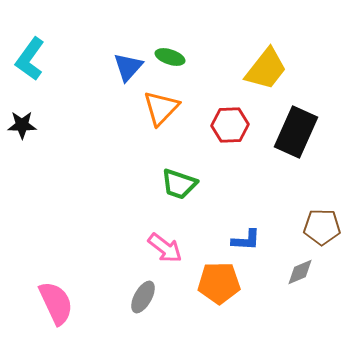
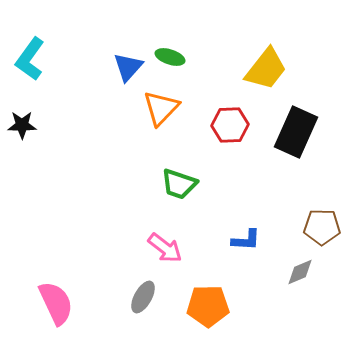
orange pentagon: moved 11 px left, 23 px down
